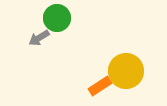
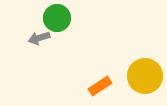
gray arrow: rotated 15 degrees clockwise
yellow circle: moved 19 px right, 5 px down
